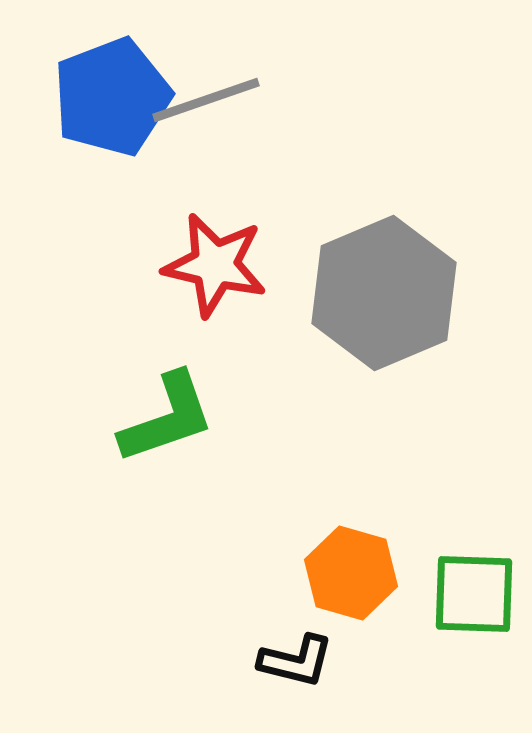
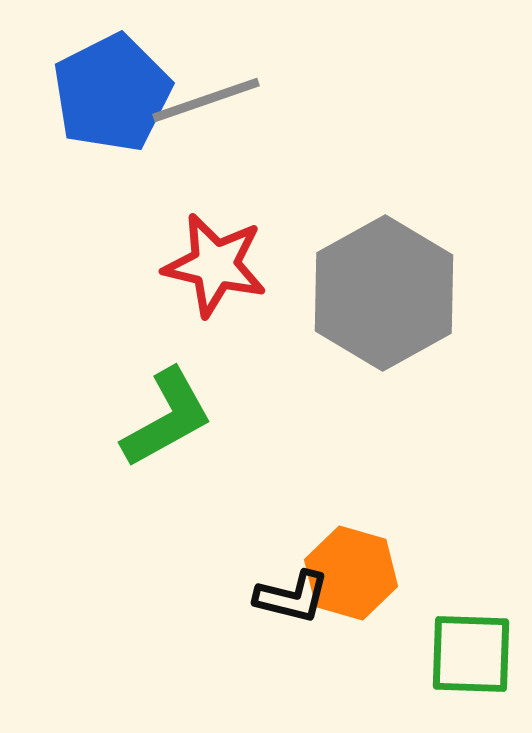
blue pentagon: moved 4 px up; rotated 6 degrees counterclockwise
gray hexagon: rotated 6 degrees counterclockwise
green L-shape: rotated 10 degrees counterclockwise
green square: moved 3 px left, 60 px down
black L-shape: moved 4 px left, 64 px up
